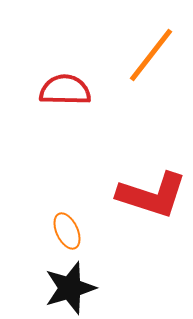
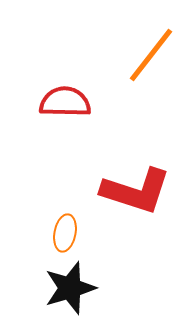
red semicircle: moved 12 px down
red L-shape: moved 16 px left, 4 px up
orange ellipse: moved 2 px left, 2 px down; rotated 36 degrees clockwise
